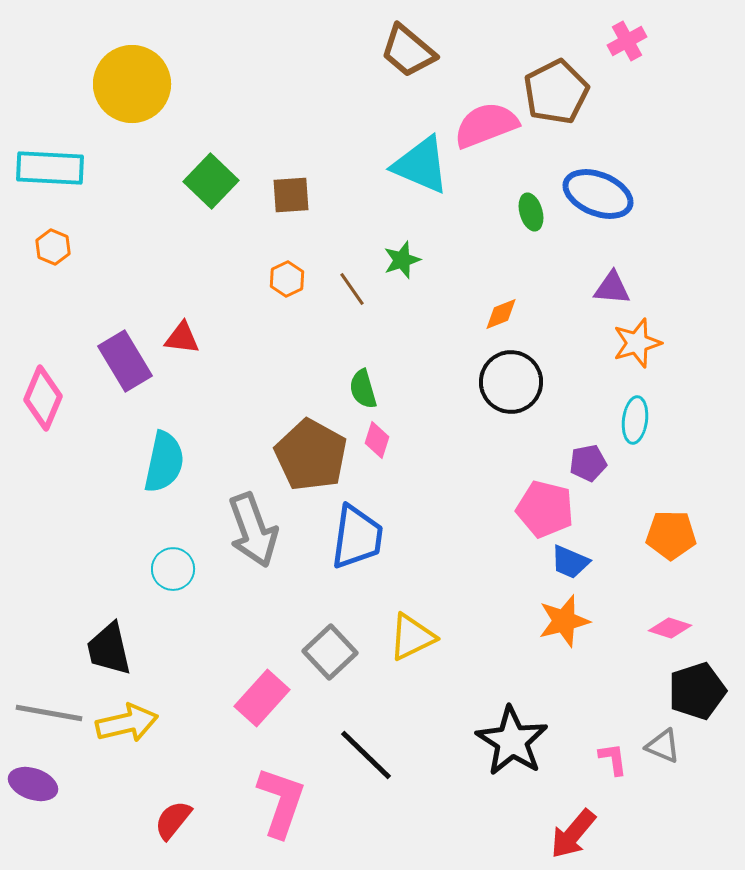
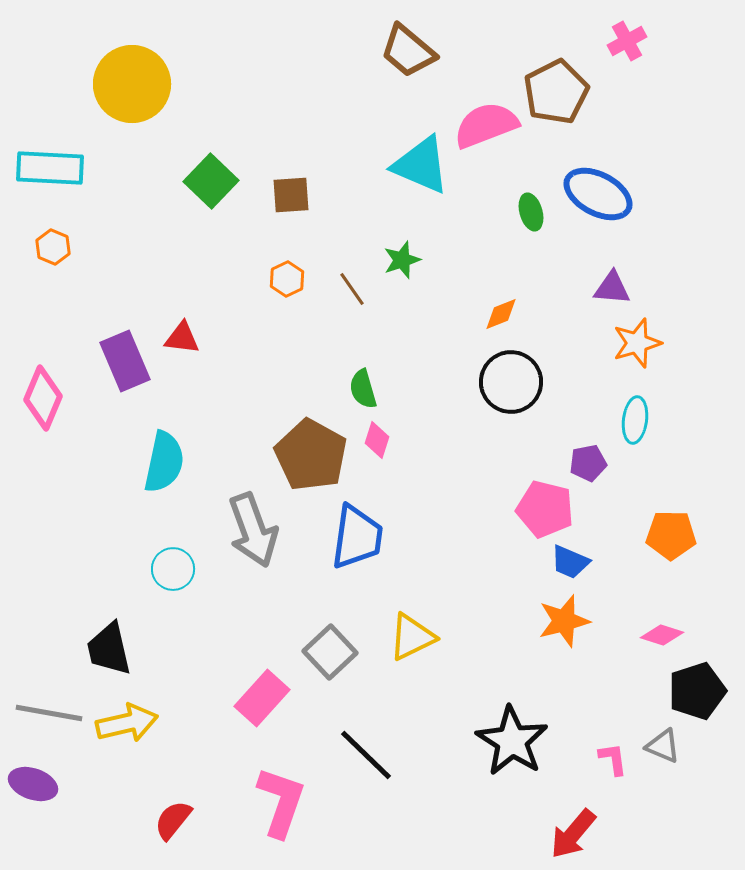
blue ellipse at (598, 194): rotated 6 degrees clockwise
purple rectangle at (125, 361): rotated 8 degrees clockwise
pink diamond at (670, 628): moved 8 px left, 7 px down
